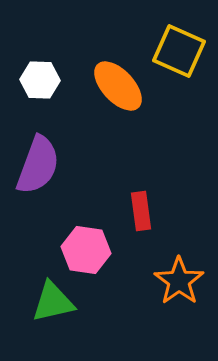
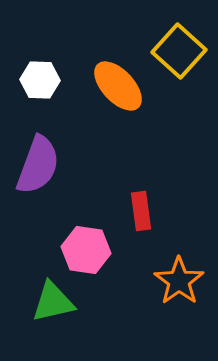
yellow square: rotated 18 degrees clockwise
